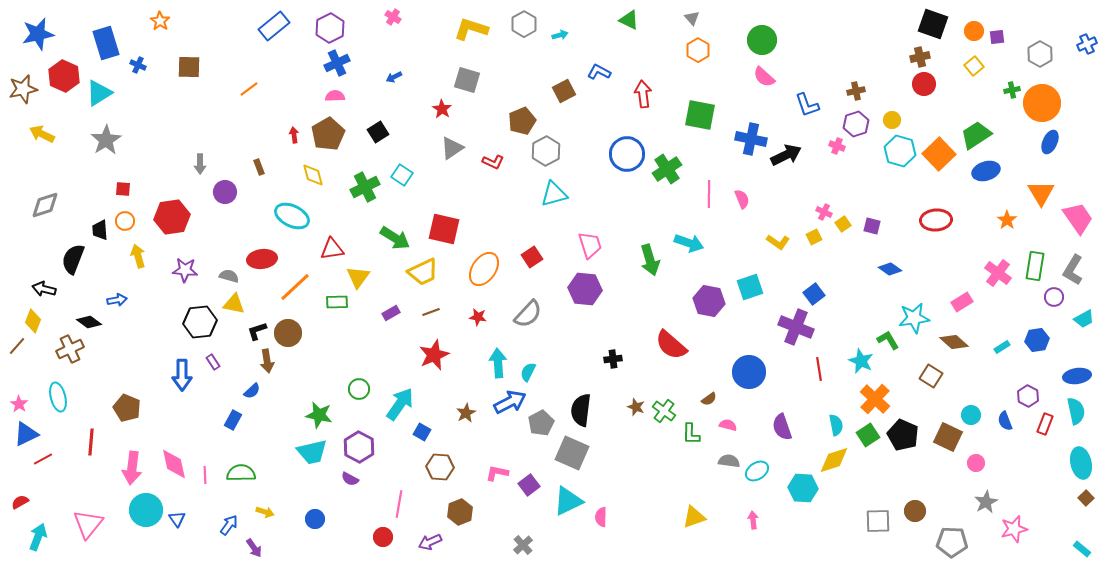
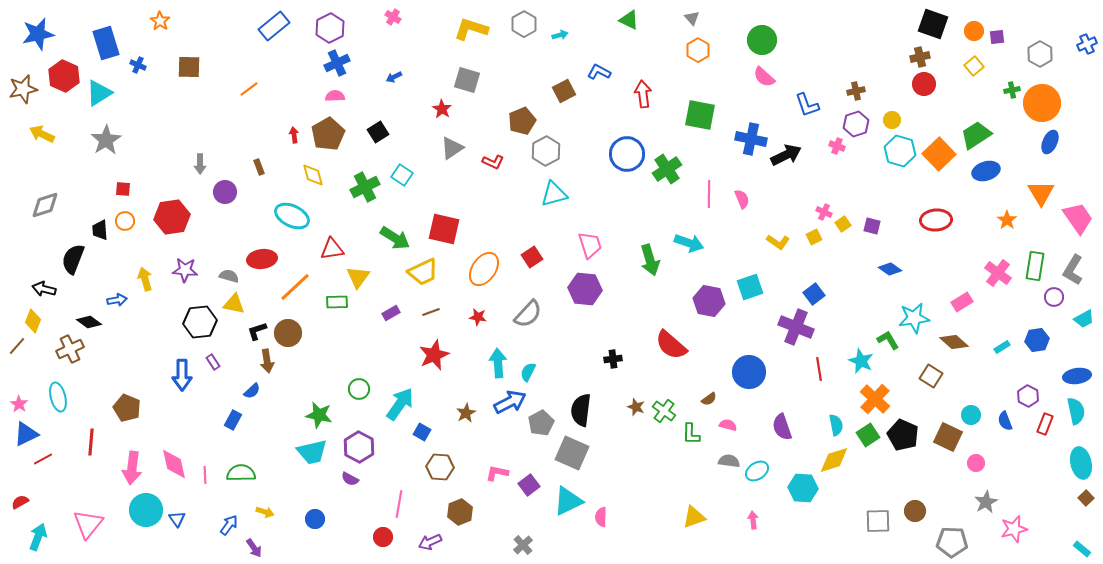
yellow arrow at (138, 256): moved 7 px right, 23 px down
